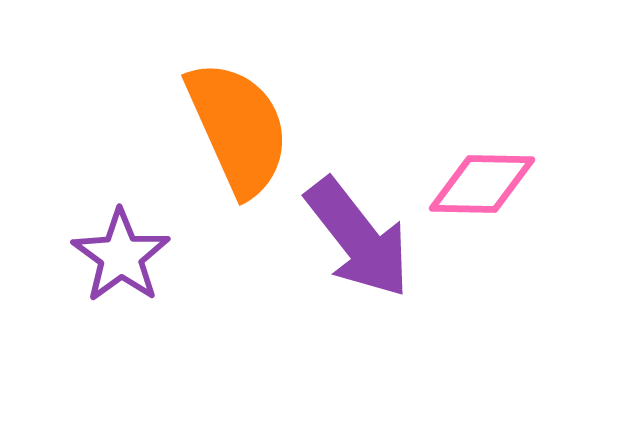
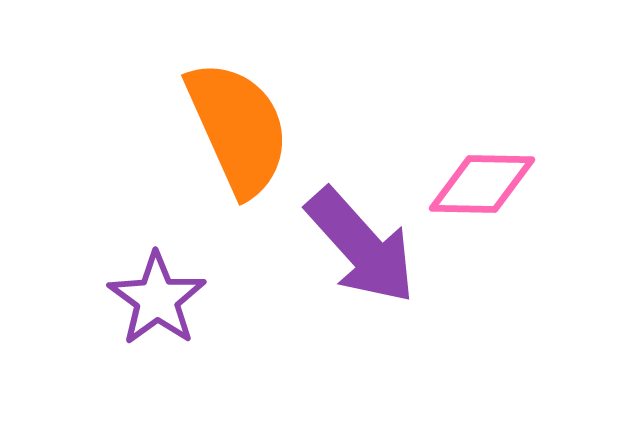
purple arrow: moved 3 px right, 8 px down; rotated 4 degrees counterclockwise
purple star: moved 36 px right, 43 px down
